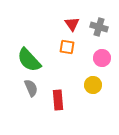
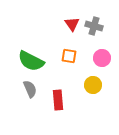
gray cross: moved 5 px left, 1 px up
orange square: moved 2 px right, 9 px down
green semicircle: moved 2 px right, 1 px down; rotated 20 degrees counterclockwise
gray semicircle: moved 1 px left, 1 px down
